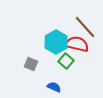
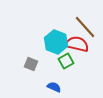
cyan hexagon: rotated 10 degrees counterclockwise
green square: rotated 21 degrees clockwise
